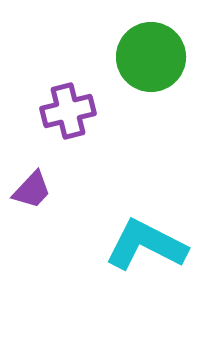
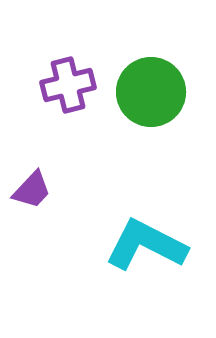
green circle: moved 35 px down
purple cross: moved 26 px up
